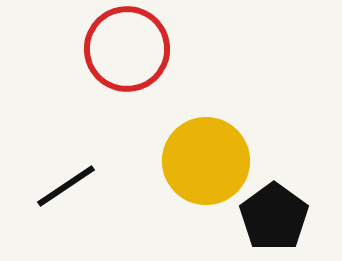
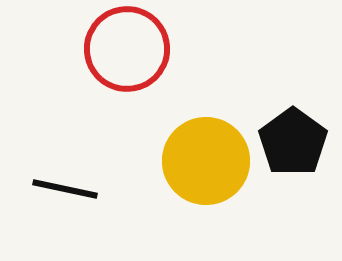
black line: moved 1 px left, 3 px down; rotated 46 degrees clockwise
black pentagon: moved 19 px right, 75 px up
